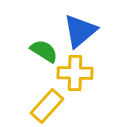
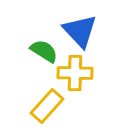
blue triangle: rotated 33 degrees counterclockwise
